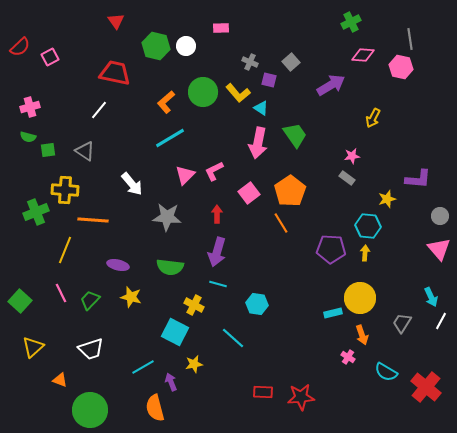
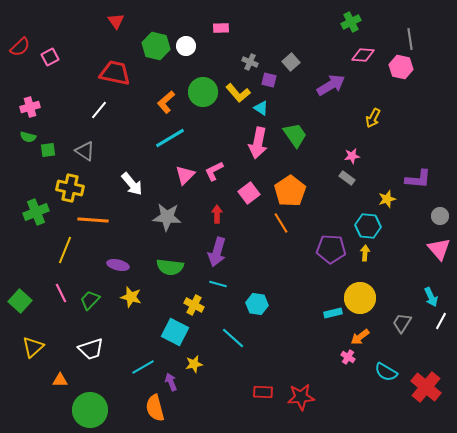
yellow cross at (65, 190): moved 5 px right, 2 px up; rotated 8 degrees clockwise
orange arrow at (362, 335): moved 2 px left, 2 px down; rotated 72 degrees clockwise
orange triangle at (60, 380): rotated 21 degrees counterclockwise
